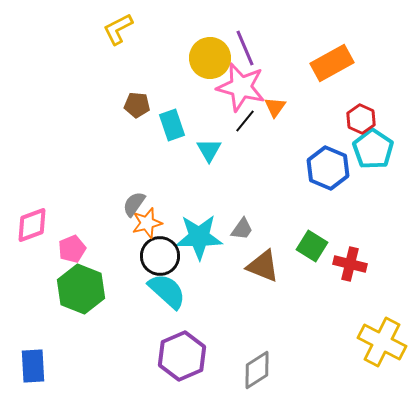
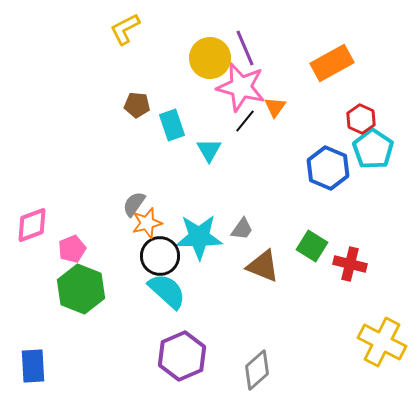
yellow L-shape: moved 7 px right
gray diamond: rotated 9 degrees counterclockwise
